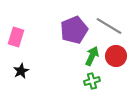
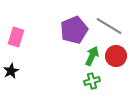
black star: moved 10 px left
